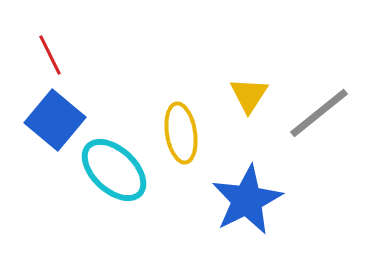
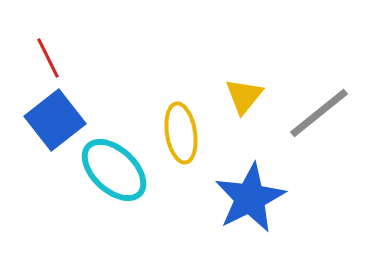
red line: moved 2 px left, 3 px down
yellow triangle: moved 5 px left, 1 px down; rotated 6 degrees clockwise
blue square: rotated 12 degrees clockwise
blue star: moved 3 px right, 2 px up
